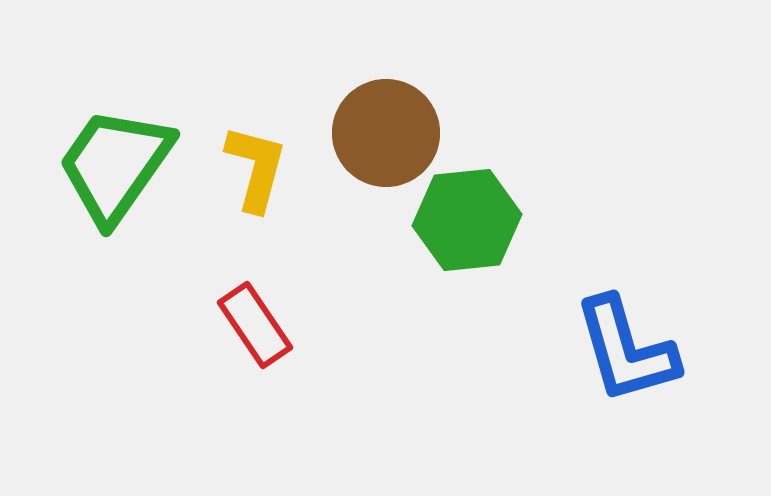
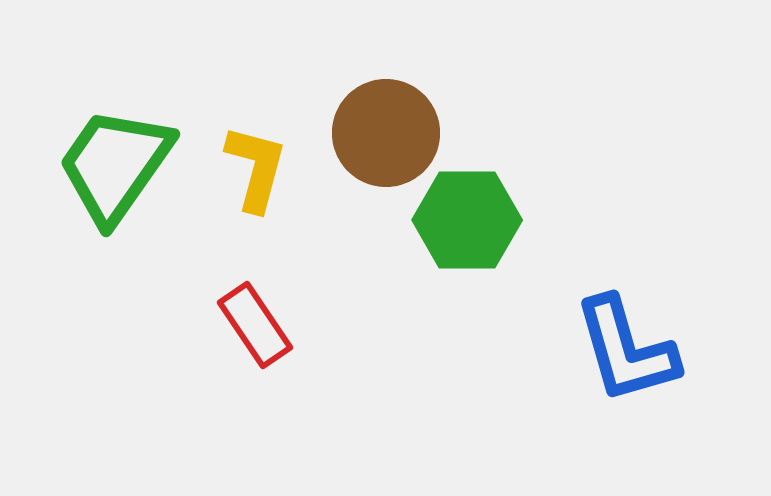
green hexagon: rotated 6 degrees clockwise
